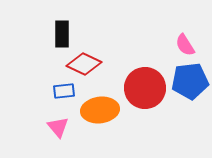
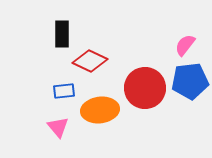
pink semicircle: rotated 70 degrees clockwise
red diamond: moved 6 px right, 3 px up
